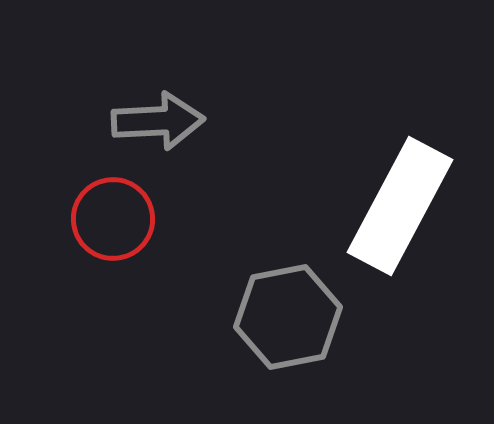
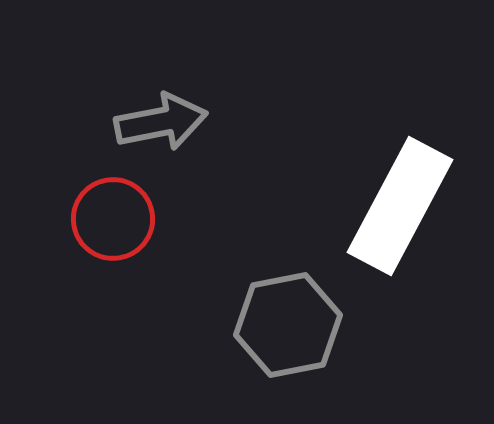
gray arrow: moved 3 px right, 1 px down; rotated 8 degrees counterclockwise
gray hexagon: moved 8 px down
